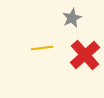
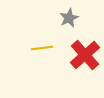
gray star: moved 3 px left
